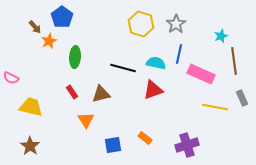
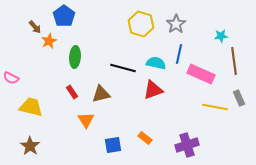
blue pentagon: moved 2 px right, 1 px up
cyan star: rotated 16 degrees clockwise
gray rectangle: moved 3 px left
